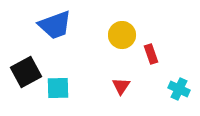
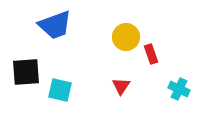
yellow circle: moved 4 px right, 2 px down
black square: rotated 24 degrees clockwise
cyan square: moved 2 px right, 2 px down; rotated 15 degrees clockwise
